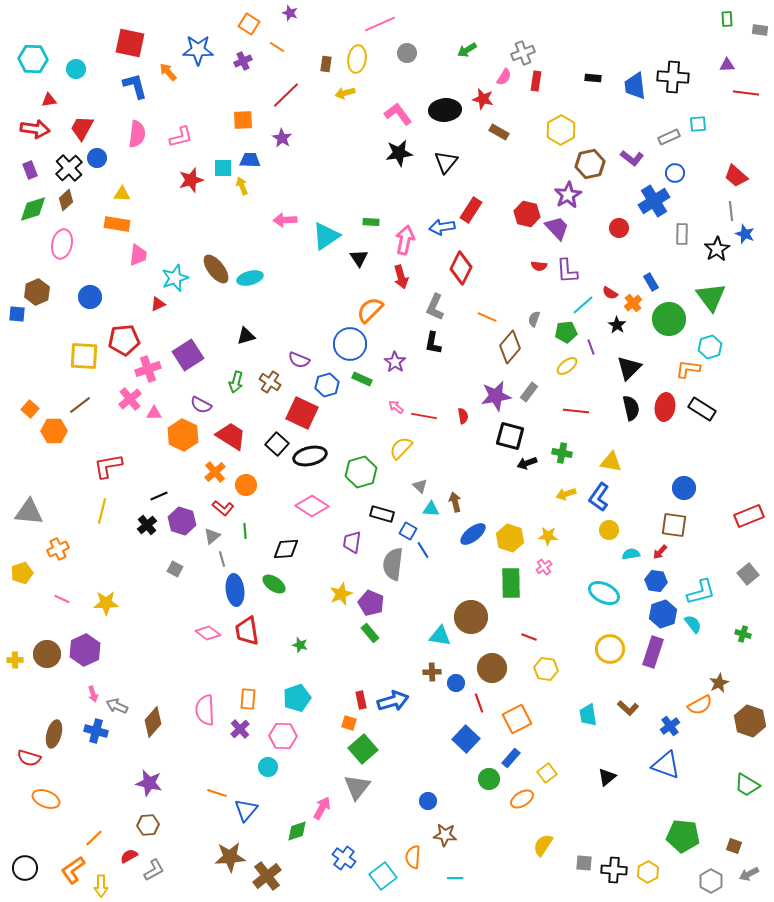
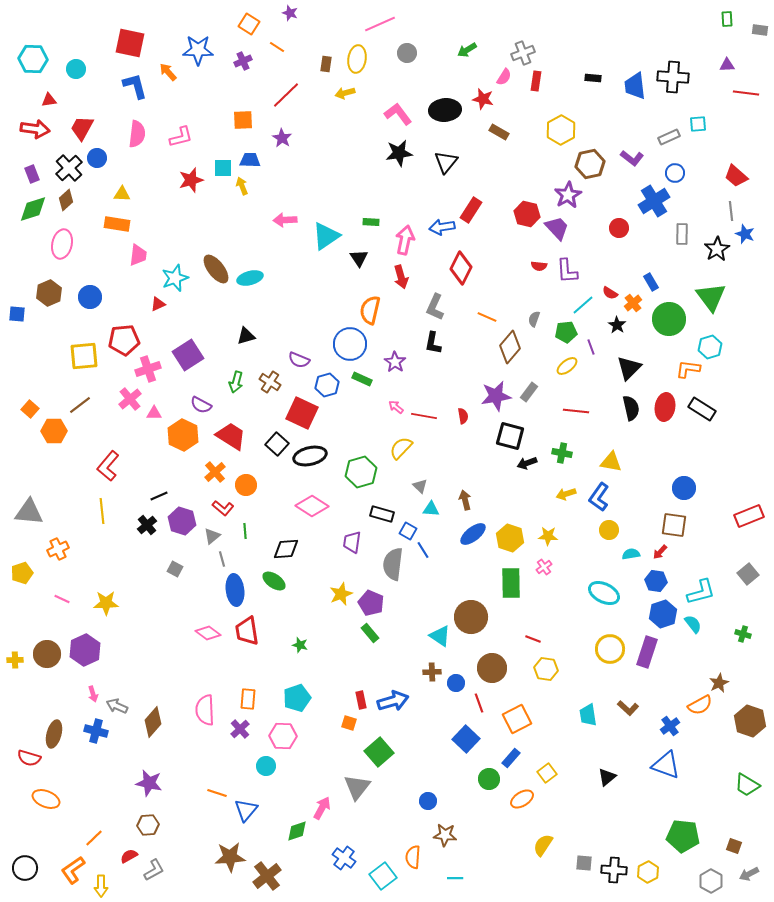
purple rectangle at (30, 170): moved 2 px right, 4 px down
brown hexagon at (37, 292): moved 12 px right, 1 px down
orange semicircle at (370, 310): rotated 32 degrees counterclockwise
yellow square at (84, 356): rotated 8 degrees counterclockwise
red L-shape at (108, 466): rotated 40 degrees counterclockwise
brown arrow at (455, 502): moved 10 px right, 2 px up
yellow line at (102, 511): rotated 20 degrees counterclockwise
green ellipse at (274, 584): moved 3 px up
cyan triangle at (440, 636): rotated 25 degrees clockwise
red line at (529, 637): moved 4 px right, 2 px down
purple rectangle at (653, 652): moved 6 px left
green square at (363, 749): moved 16 px right, 3 px down
cyan circle at (268, 767): moved 2 px left, 1 px up
